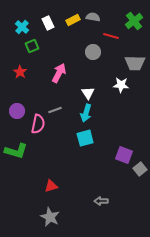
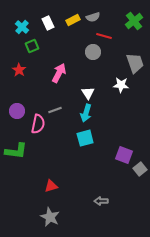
gray semicircle: rotated 152 degrees clockwise
red line: moved 7 px left
gray trapezoid: rotated 110 degrees counterclockwise
red star: moved 1 px left, 2 px up
green L-shape: rotated 10 degrees counterclockwise
